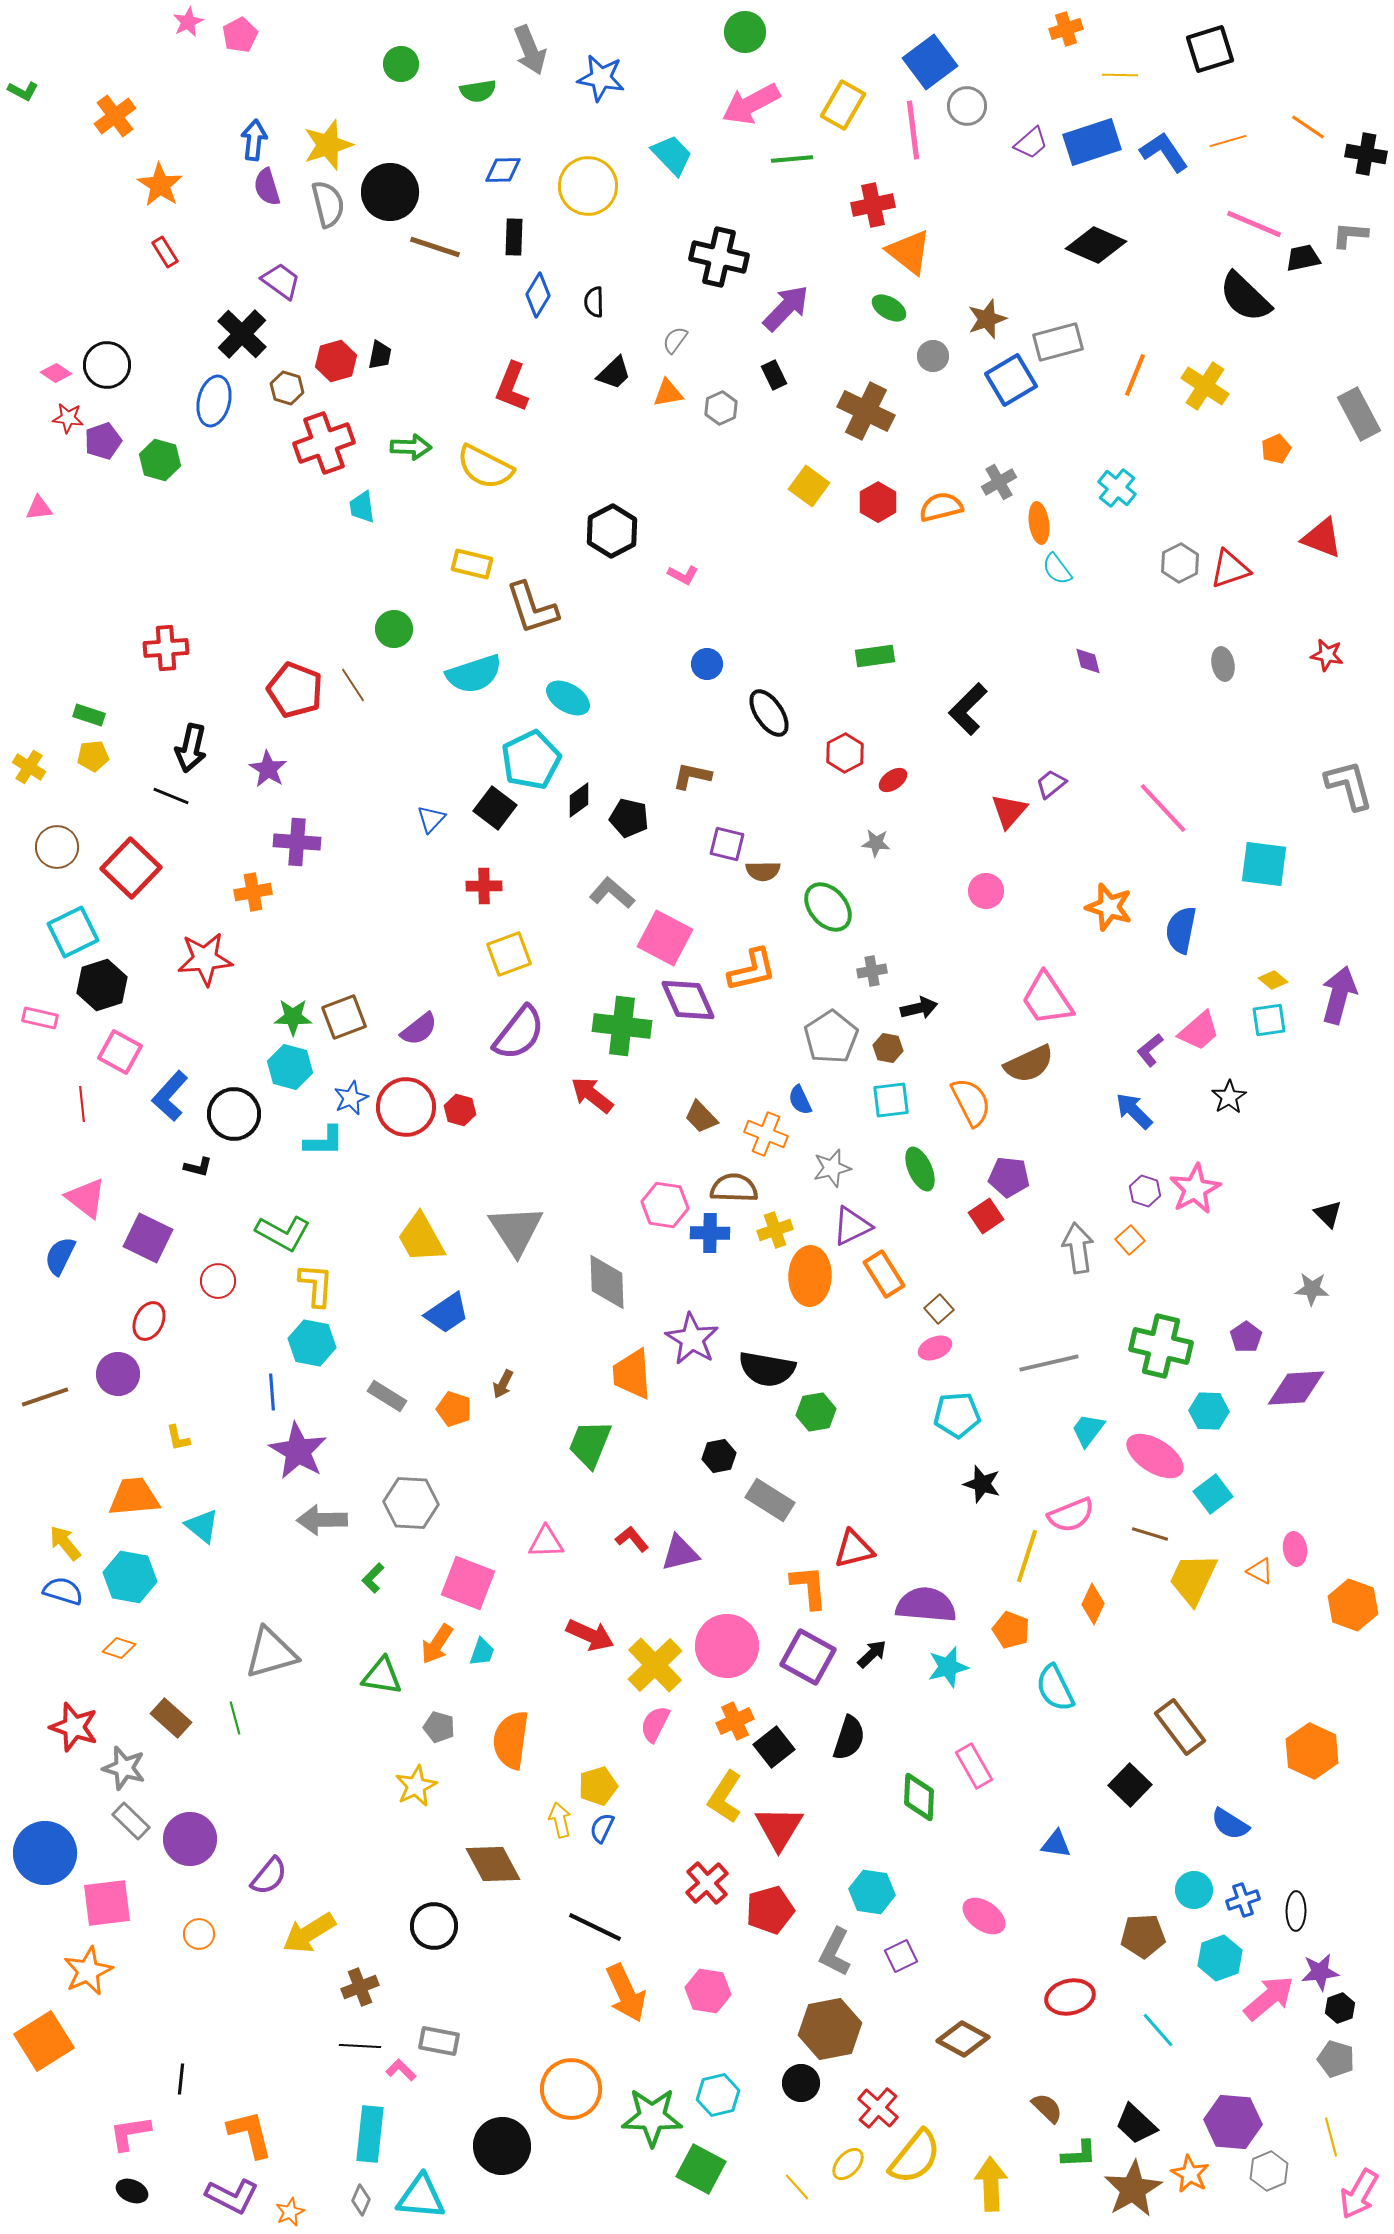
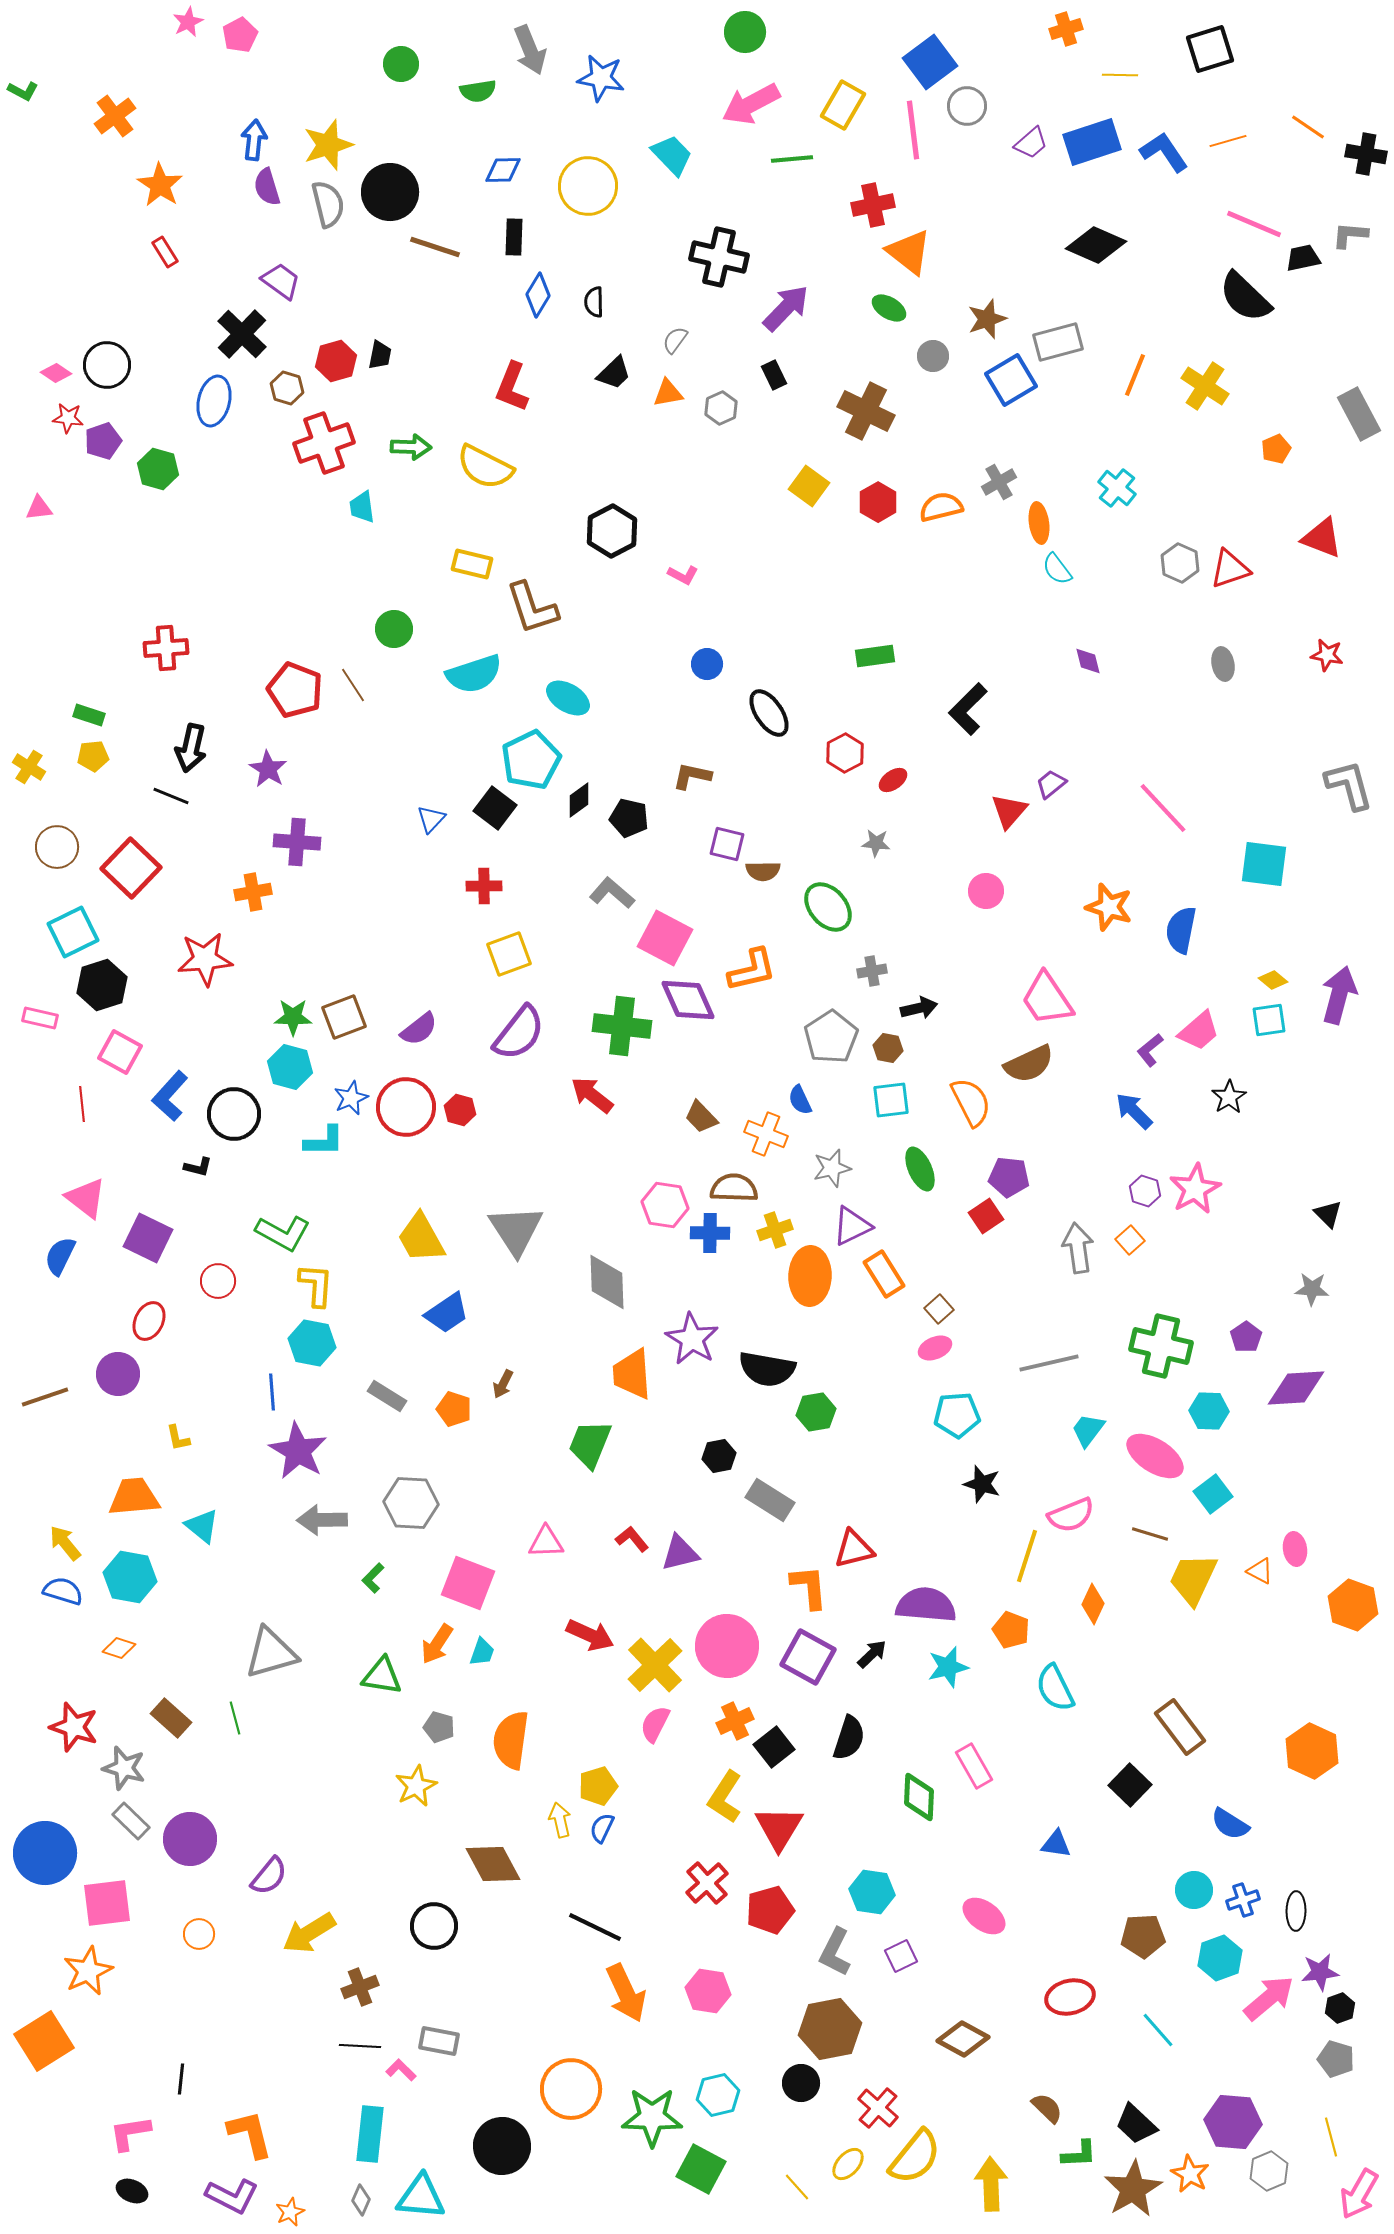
green hexagon at (160, 460): moved 2 px left, 9 px down
gray hexagon at (1180, 563): rotated 9 degrees counterclockwise
